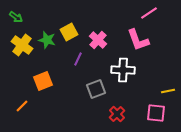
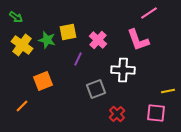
yellow square: moved 1 px left; rotated 18 degrees clockwise
